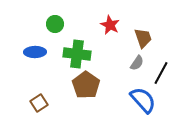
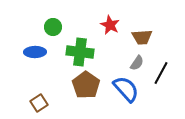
green circle: moved 2 px left, 3 px down
brown trapezoid: moved 1 px left, 1 px up; rotated 105 degrees clockwise
green cross: moved 3 px right, 2 px up
blue semicircle: moved 17 px left, 11 px up
